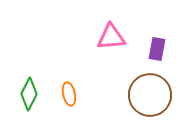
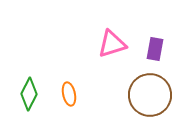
pink triangle: moved 1 px right, 7 px down; rotated 12 degrees counterclockwise
purple rectangle: moved 2 px left
